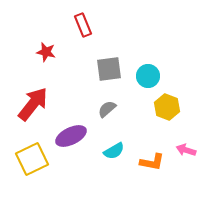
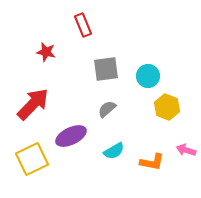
gray square: moved 3 px left
red arrow: rotated 6 degrees clockwise
